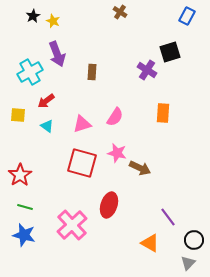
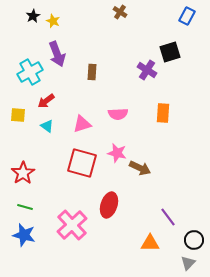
pink semicircle: moved 3 px right, 3 px up; rotated 54 degrees clockwise
red star: moved 3 px right, 2 px up
orange triangle: rotated 30 degrees counterclockwise
